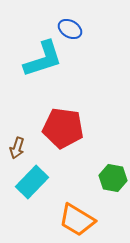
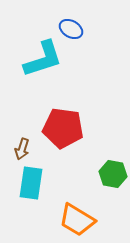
blue ellipse: moved 1 px right
brown arrow: moved 5 px right, 1 px down
green hexagon: moved 4 px up
cyan rectangle: moved 1 px left, 1 px down; rotated 36 degrees counterclockwise
